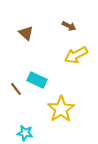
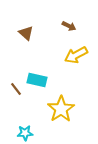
cyan rectangle: rotated 12 degrees counterclockwise
cyan star: rotated 14 degrees counterclockwise
